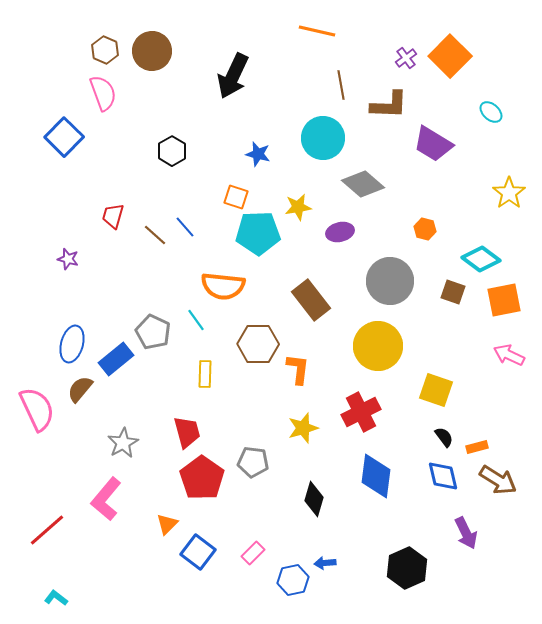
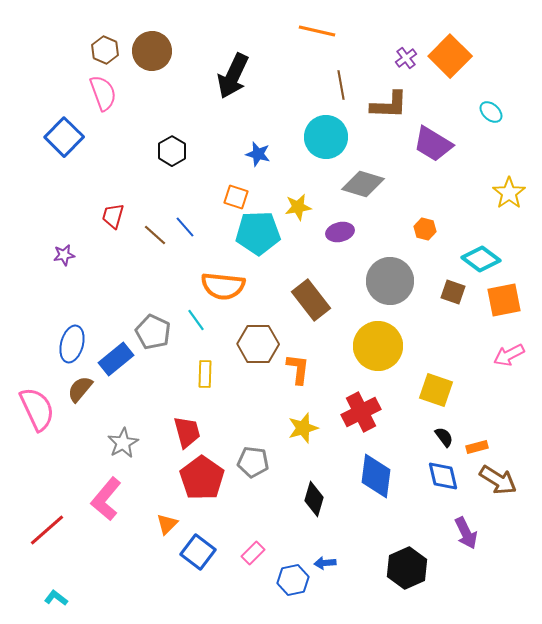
cyan circle at (323, 138): moved 3 px right, 1 px up
gray diamond at (363, 184): rotated 24 degrees counterclockwise
purple star at (68, 259): moved 4 px left, 4 px up; rotated 25 degrees counterclockwise
pink arrow at (509, 355): rotated 52 degrees counterclockwise
